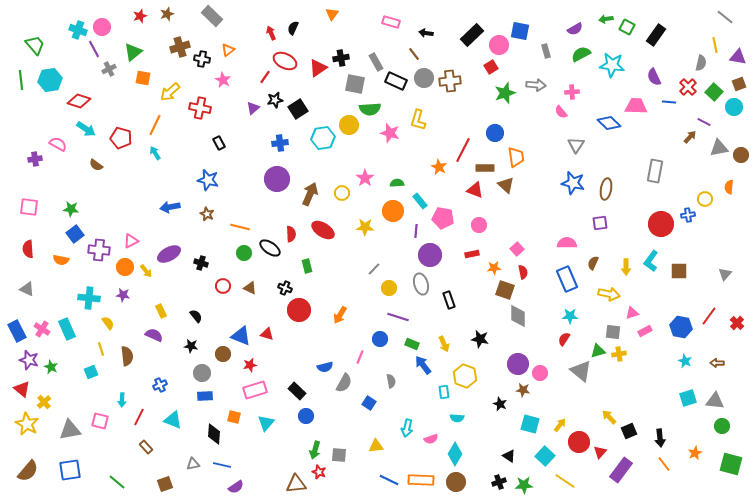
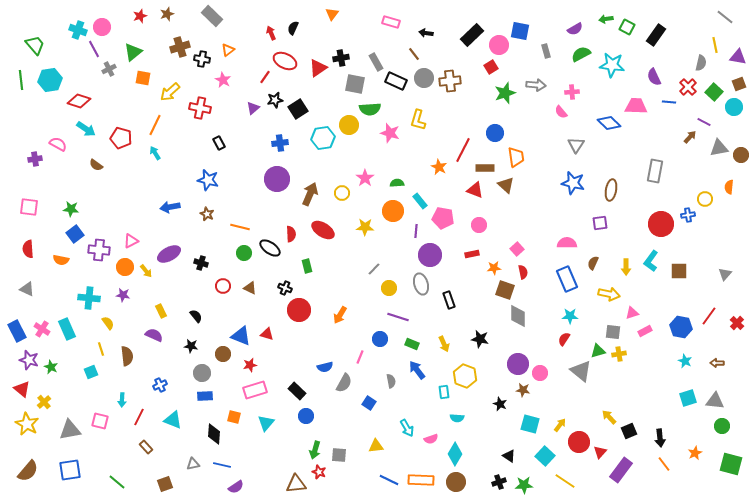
brown ellipse at (606, 189): moved 5 px right, 1 px down
blue arrow at (423, 365): moved 6 px left, 5 px down
cyan arrow at (407, 428): rotated 42 degrees counterclockwise
